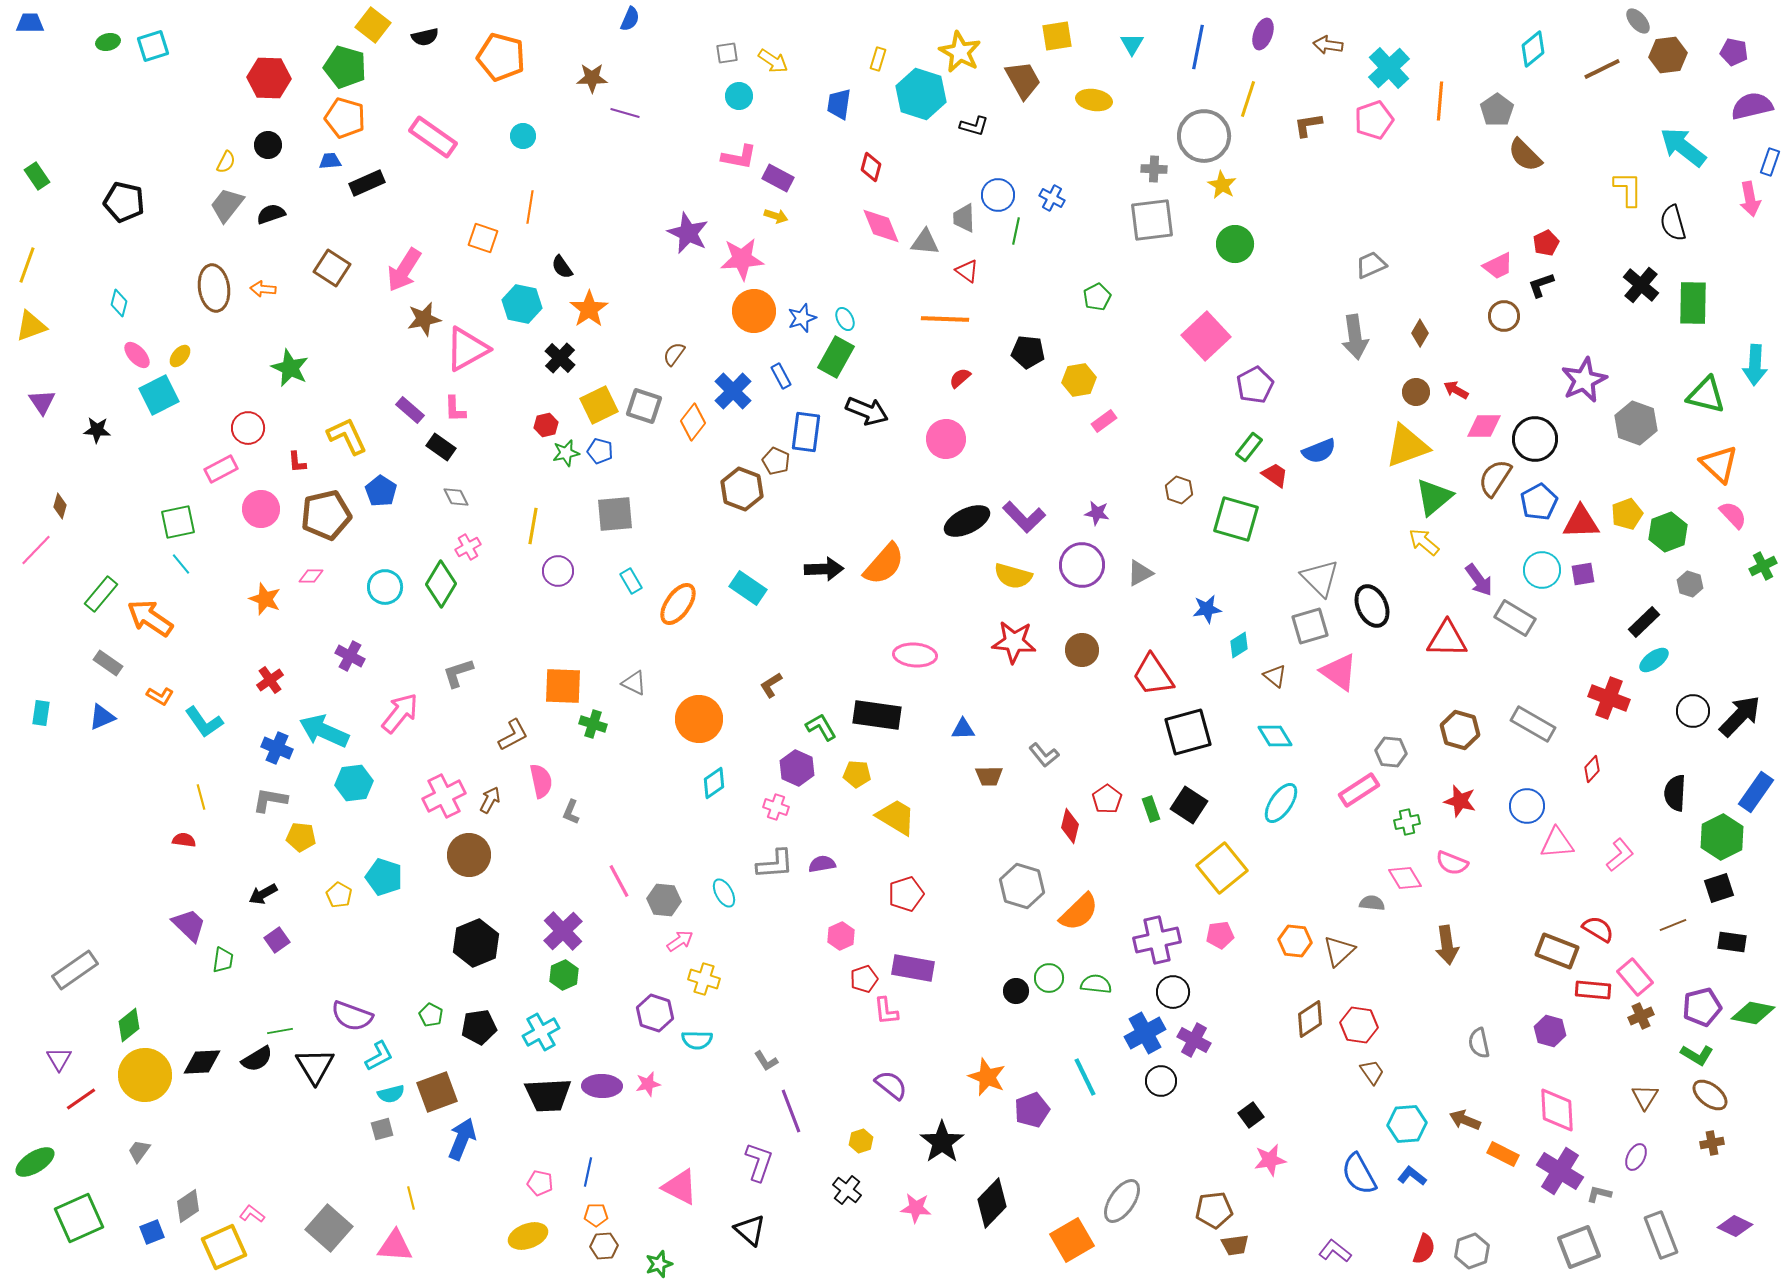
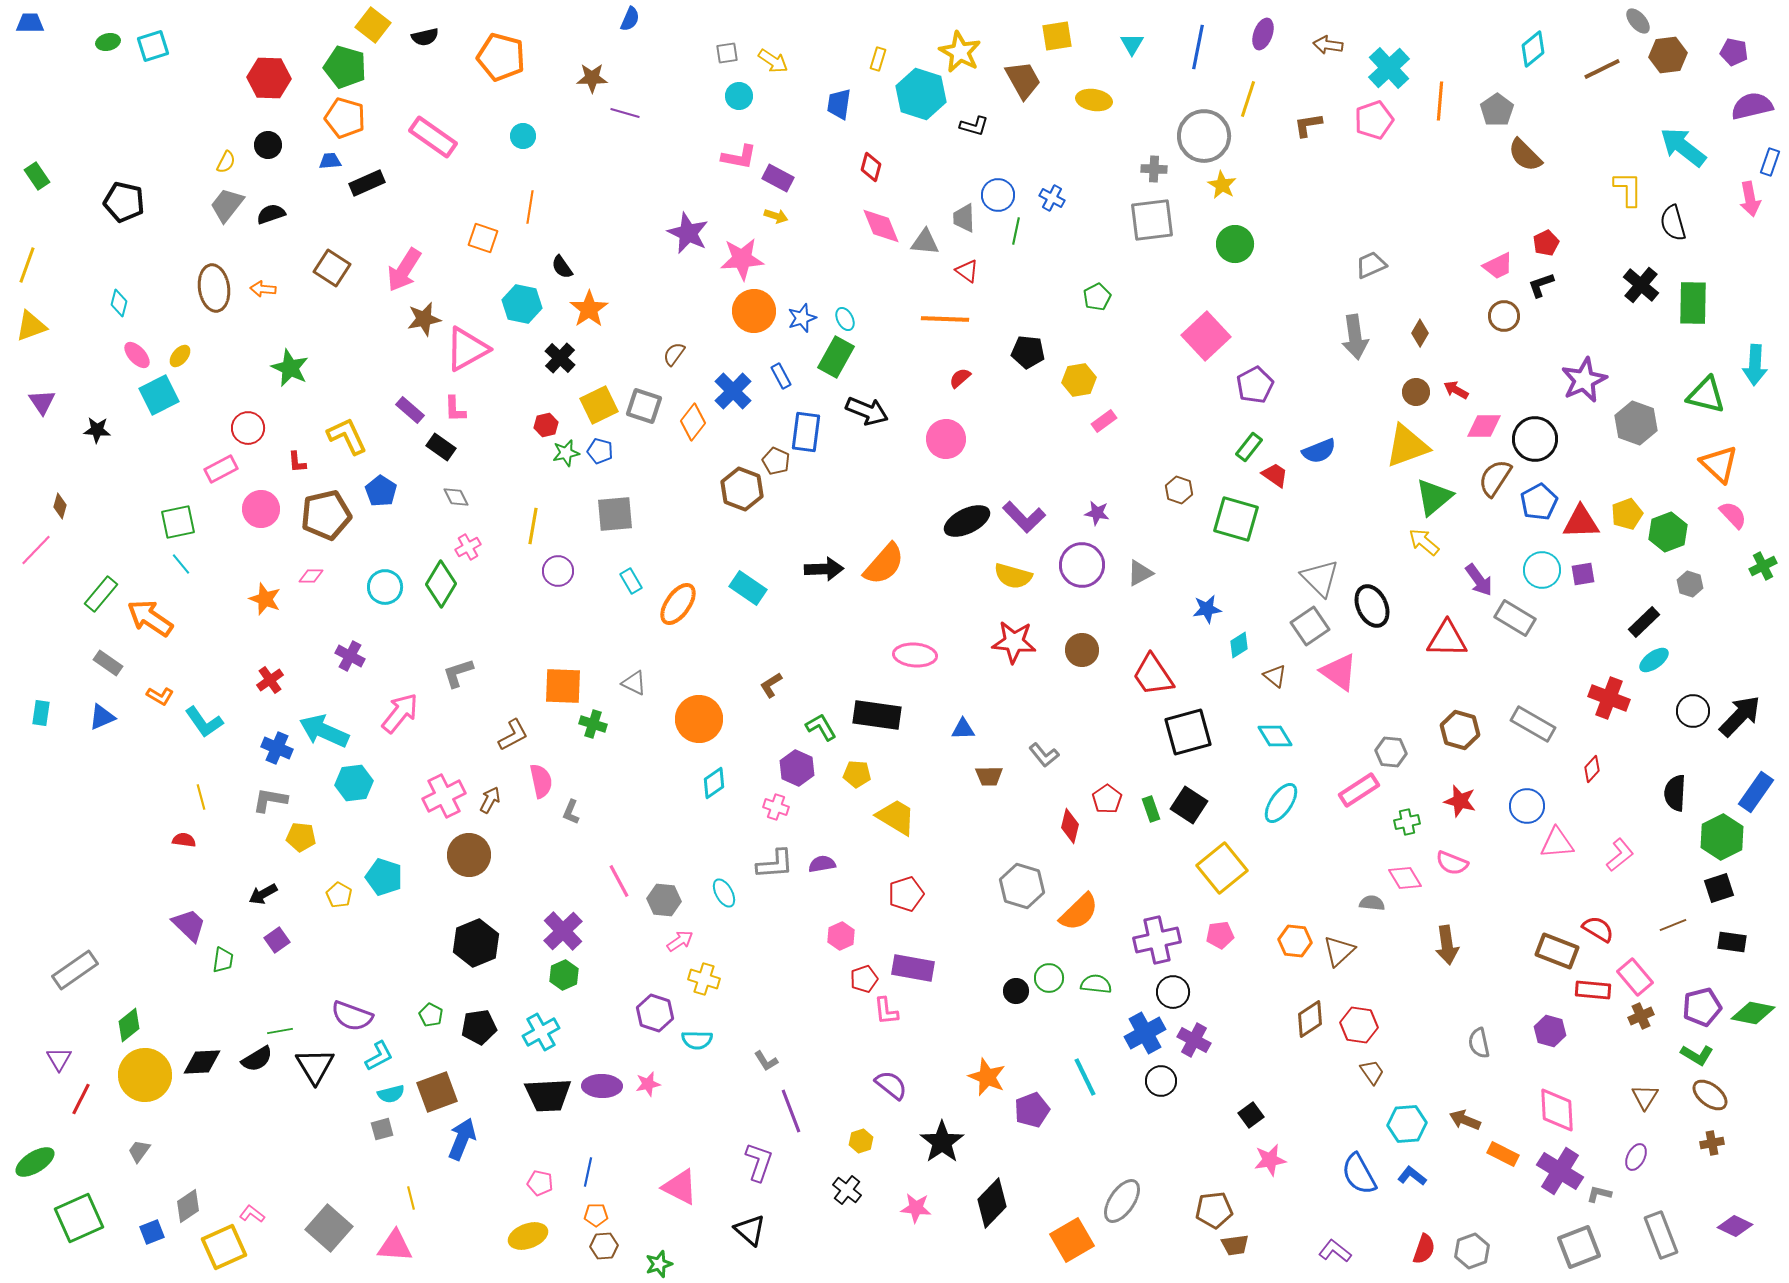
gray square at (1310, 626): rotated 18 degrees counterclockwise
red line at (81, 1099): rotated 28 degrees counterclockwise
